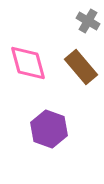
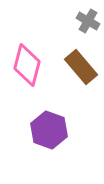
pink diamond: moved 1 px left, 2 px down; rotated 30 degrees clockwise
purple hexagon: moved 1 px down
